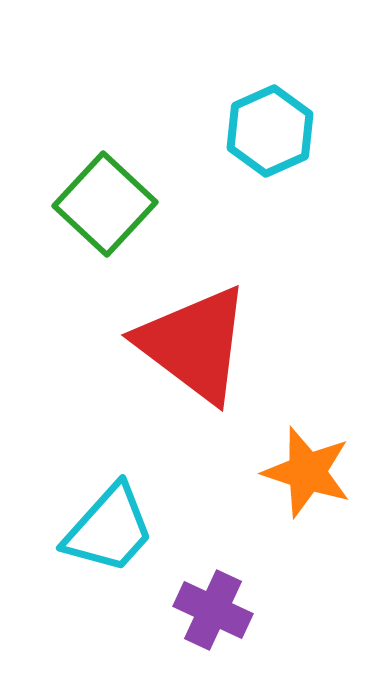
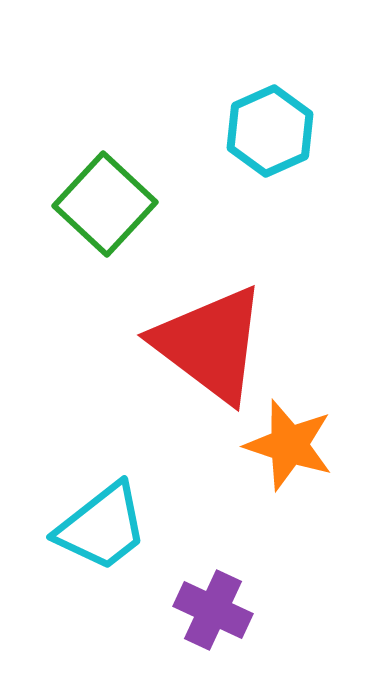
red triangle: moved 16 px right
orange star: moved 18 px left, 27 px up
cyan trapezoid: moved 7 px left, 2 px up; rotated 10 degrees clockwise
